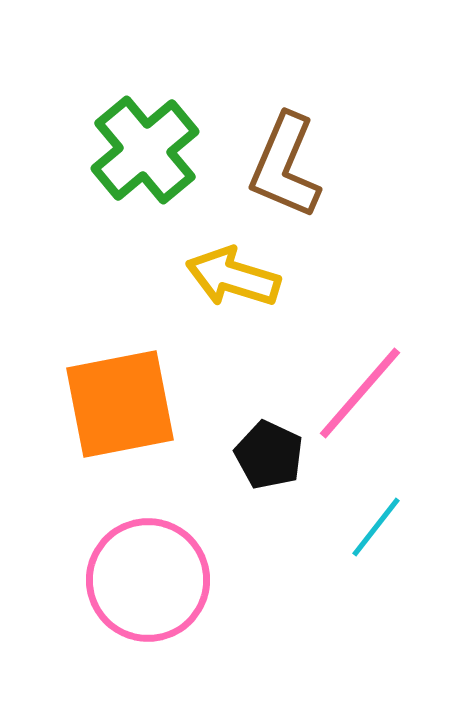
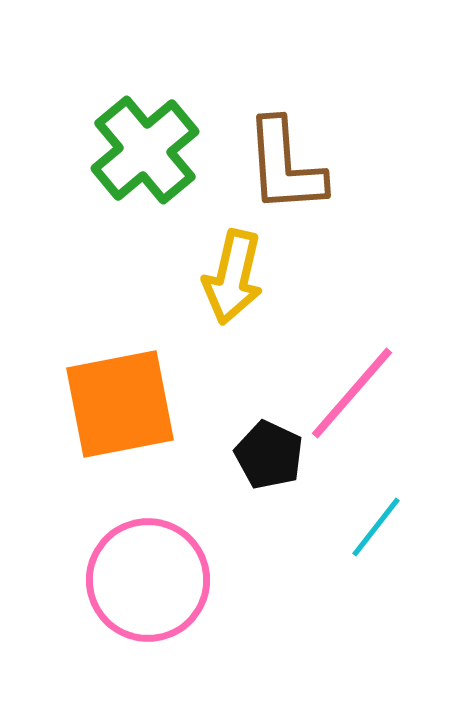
brown L-shape: rotated 27 degrees counterclockwise
yellow arrow: rotated 94 degrees counterclockwise
pink line: moved 8 px left
